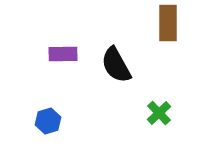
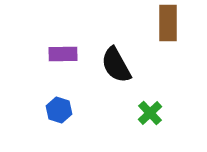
green cross: moved 9 px left
blue hexagon: moved 11 px right, 11 px up; rotated 25 degrees counterclockwise
